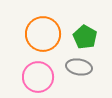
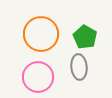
orange circle: moved 2 px left
gray ellipse: rotated 75 degrees clockwise
